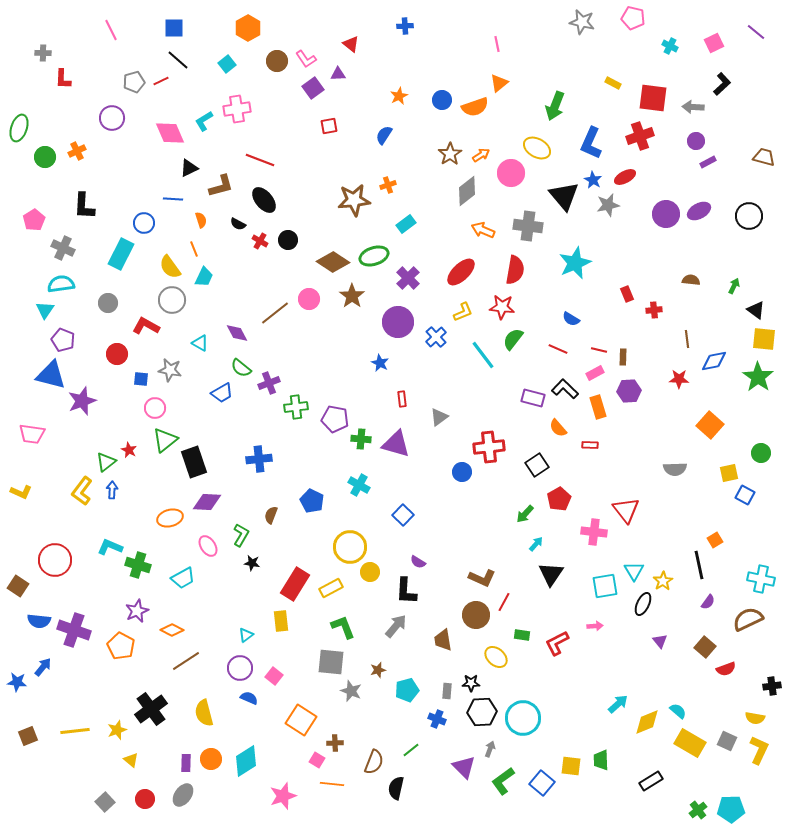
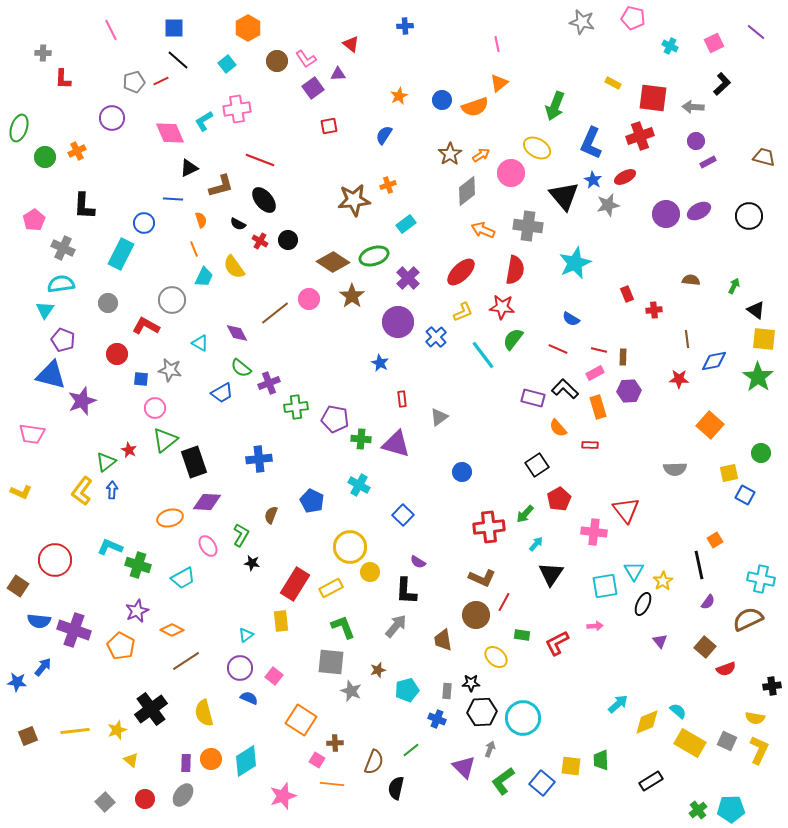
yellow semicircle at (170, 267): moved 64 px right
red cross at (489, 447): moved 80 px down
